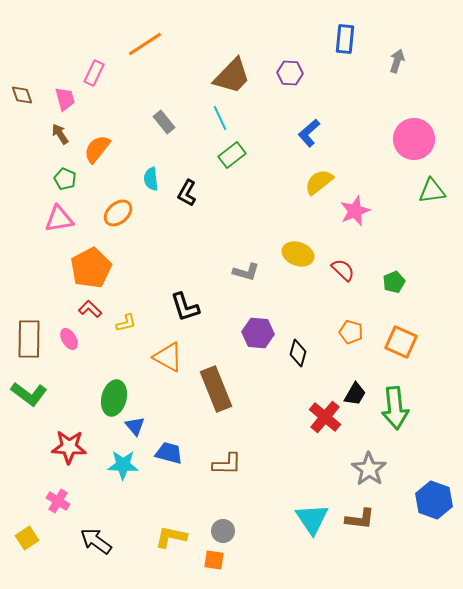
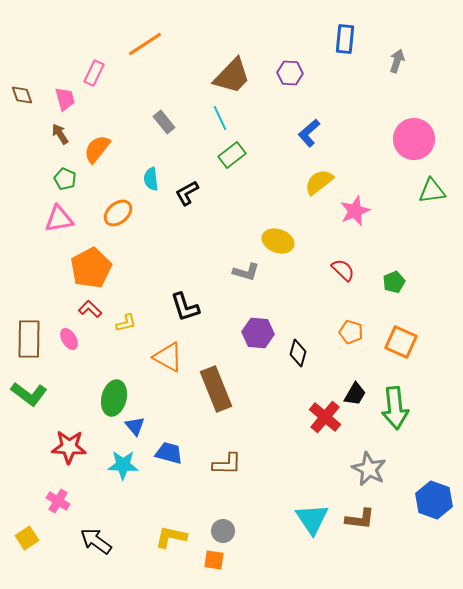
black L-shape at (187, 193): rotated 32 degrees clockwise
yellow ellipse at (298, 254): moved 20 px left, 13 px up
gray star at (369, 469): rotated 8 degrees counterclockwise
